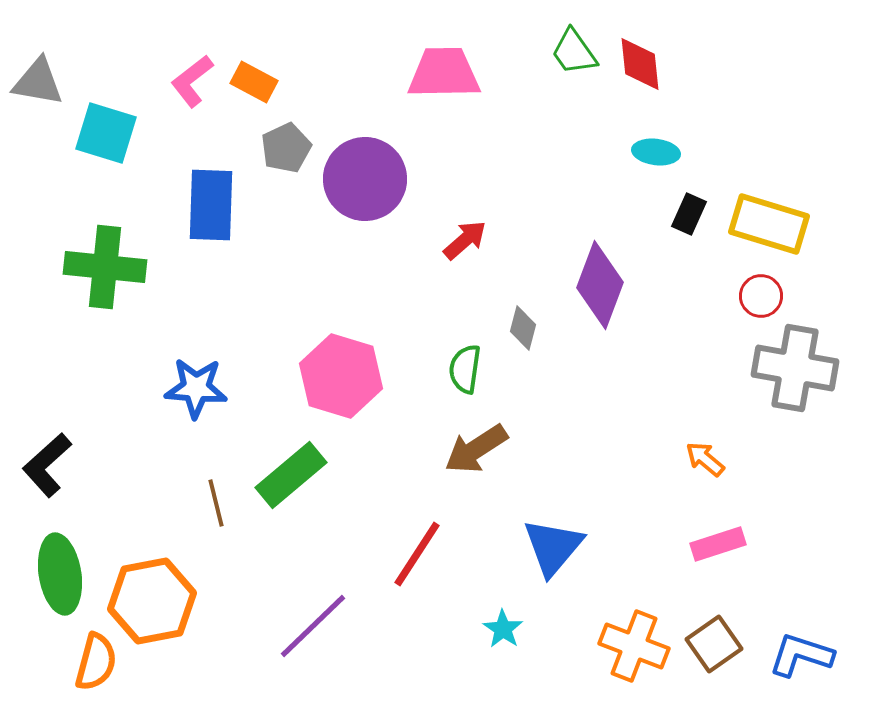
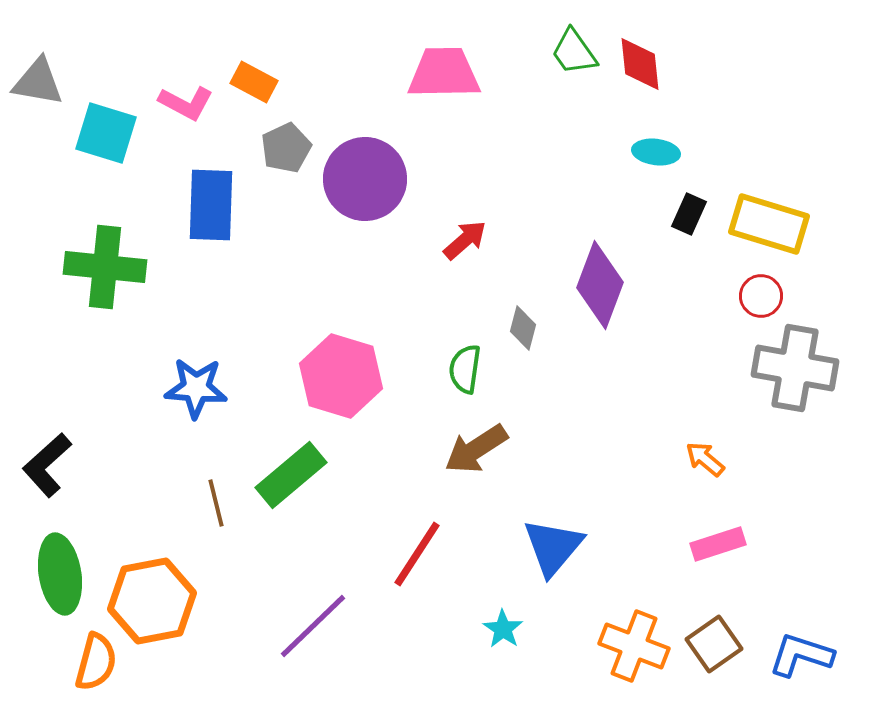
pink L-shape: moved 6 px left, 22 px down; rotated 114 degrees counterclockwise
